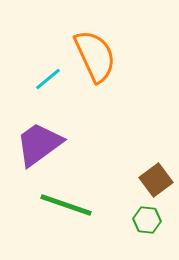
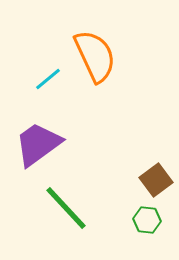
purple trapezoid: moved 1 px left
green line: moved 3 px down; rotated 28 degrees clockwise
